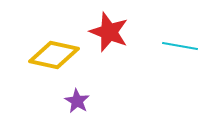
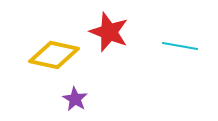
purple star: moved 2 px left, 2 px up
